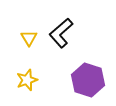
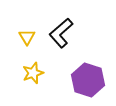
yellow triangle: moved 2 px left, 1 px up
yellow star: moved 6 px right, 7 px up
